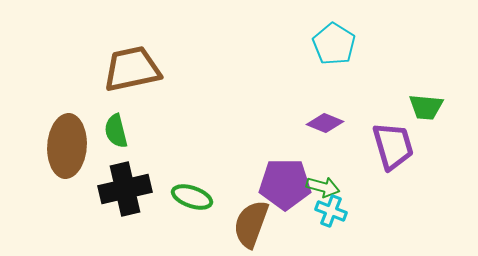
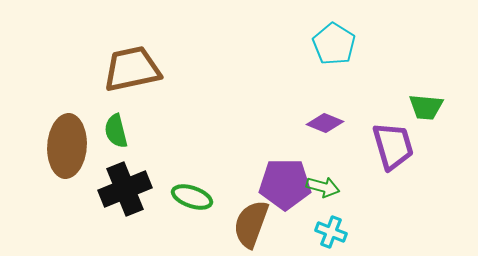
black cross: rotated 9 degrees counterclockwise
cyan cross: moved 21 px down
